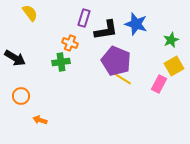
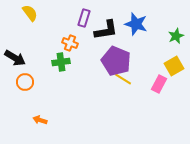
green star: moved 5 px right, 4 px up
orange circle: moved 4 px right, 14 px up
